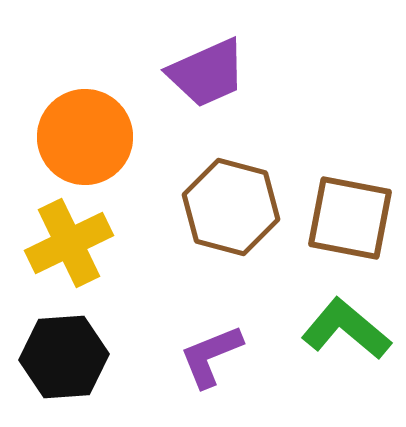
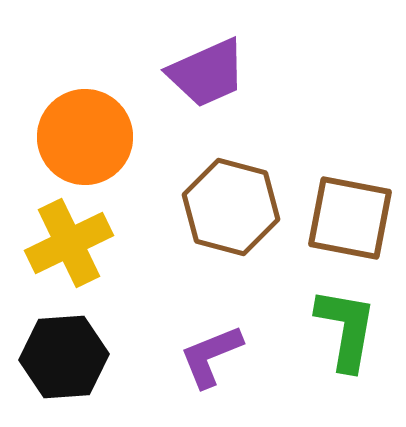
green L-shape: rotated 60 degrees clockwise
